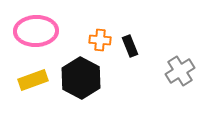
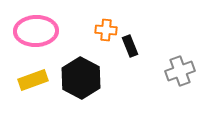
orange cross: moved 6 px right, 10 px up
gray cross: rotated 12 degrees clockwise
